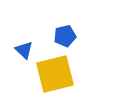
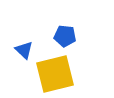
blue pentagon: rotated 20 degrees clockwise
